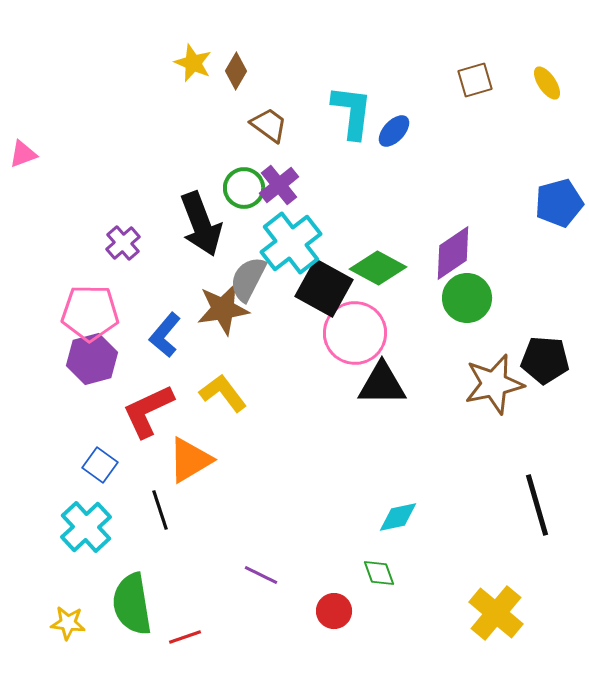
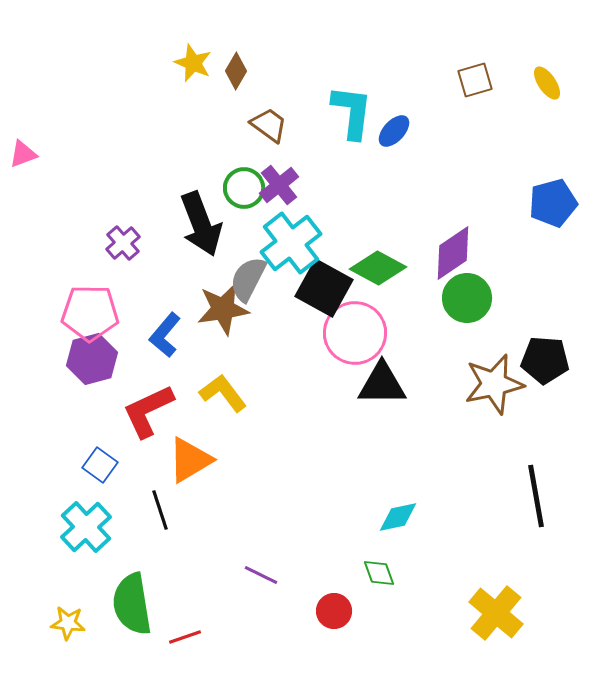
blue pentagon at (559, 203): moved 6 px left
black line at (537, 505): moved 1 px left, 9 px up; rotated 6 degrees clockwise
